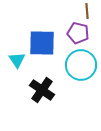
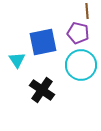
blue square: moved 1 px right, 1 px up; rotated 12 degrees counterclockwise
